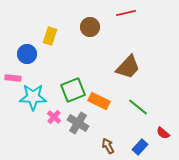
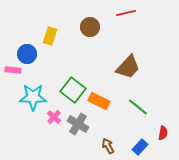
pink rectangle: moved 8 px up
green square: rotated 30 degrees counterclockwise
gray cross: moved 1 px down
red semicircle: rotated 120 degrees counterclockwise
